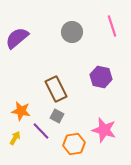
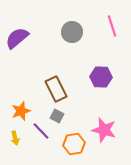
purple hexagon: rotated 10 degrees counterclockwise
orange star: rotated 30 degrees counterclockwise
yellow arrow: rotated 136 degrees clockwise
